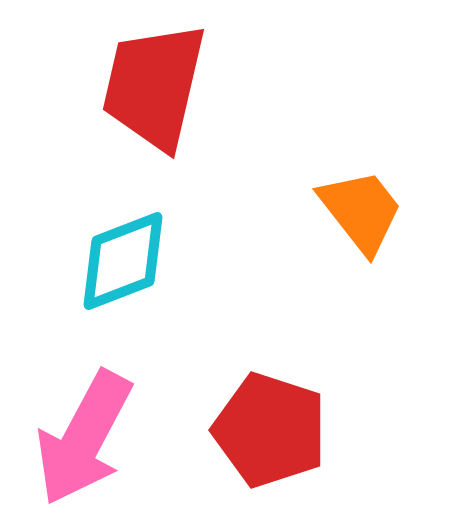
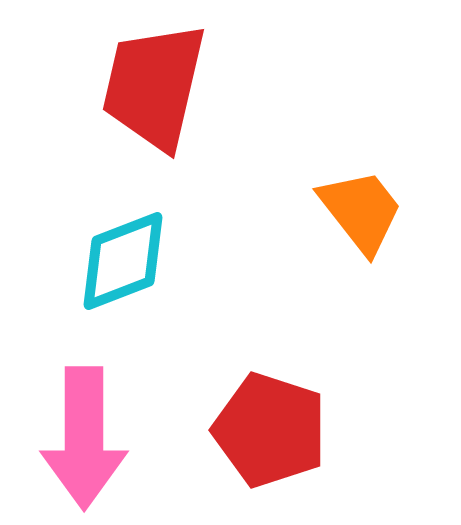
pink arrow: rotated 28 degrees counterclockwise
